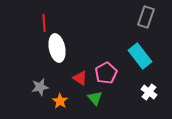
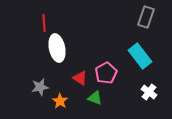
green triangle: rotated 28 degrees counterclockwise
